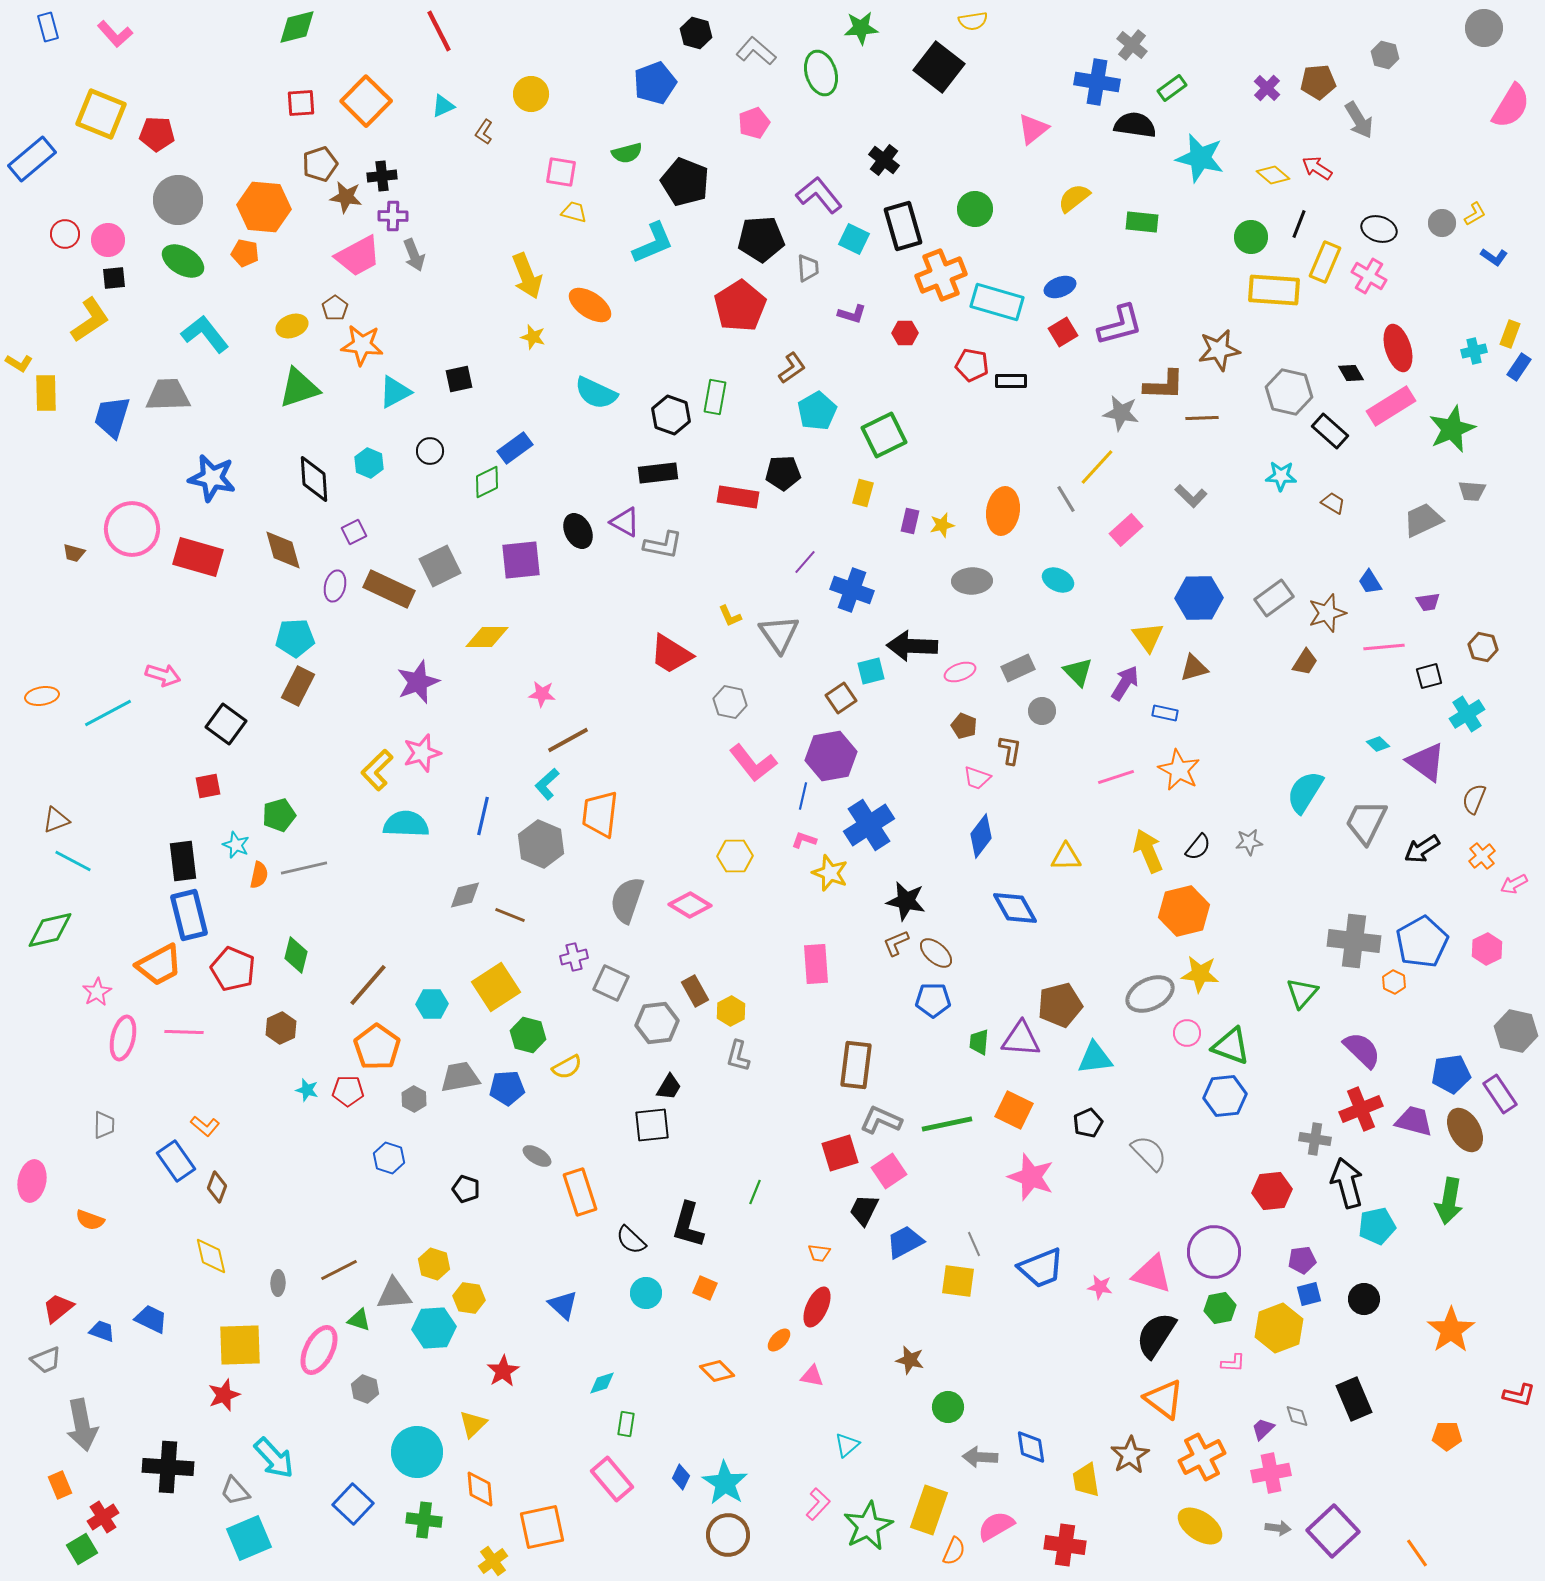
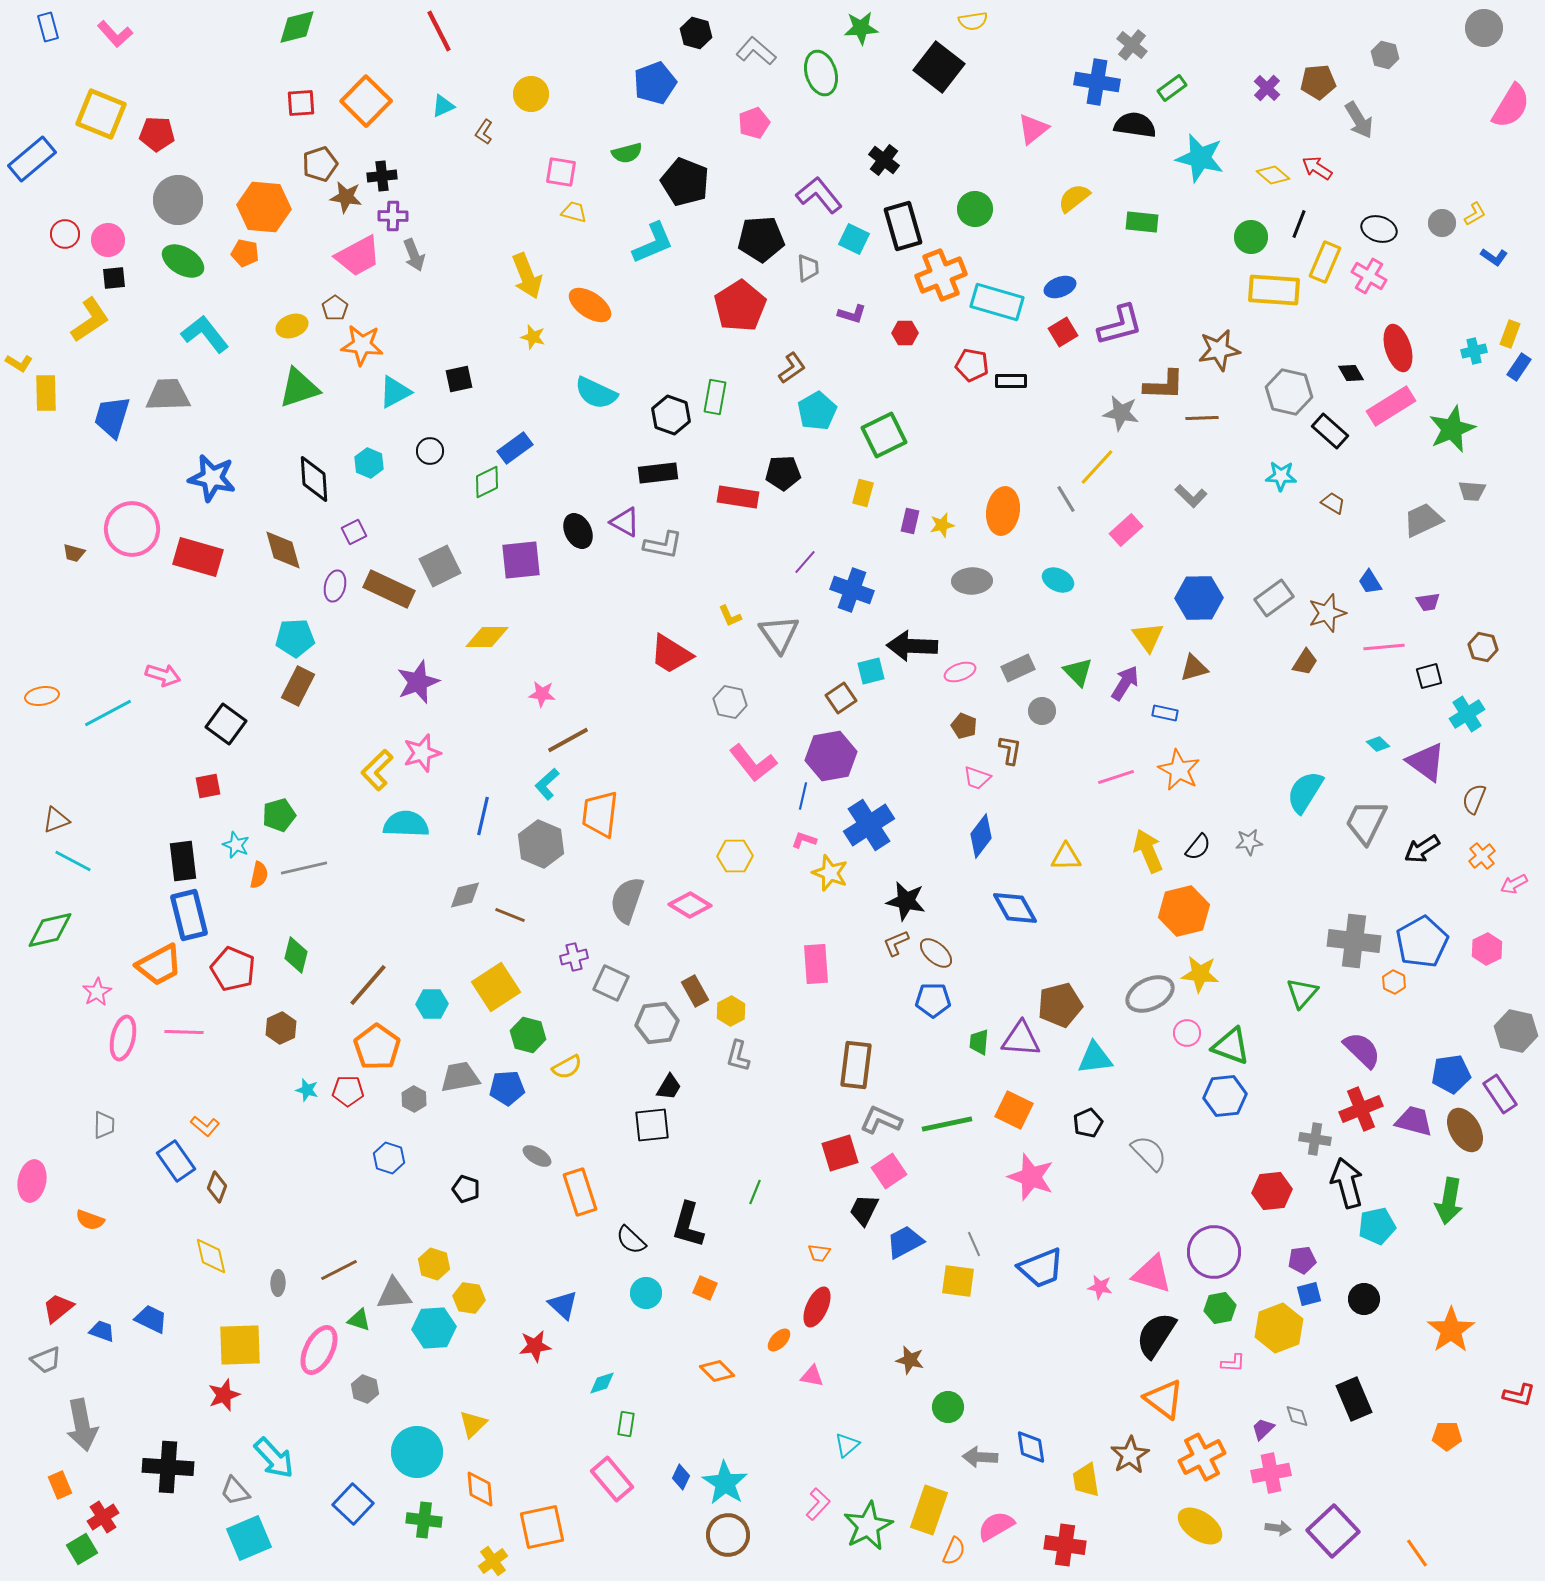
red star at (503, 1371): moved 32 px right, 25 px up; rotated 24 degrees clockwise
